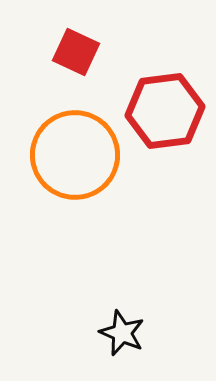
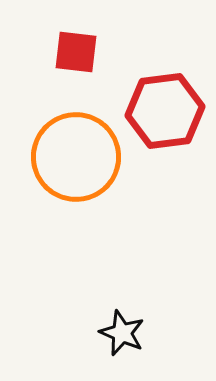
red square: rotated 18 degrees counterclockwise
orange circle: moved 1 px right, 2 px down
